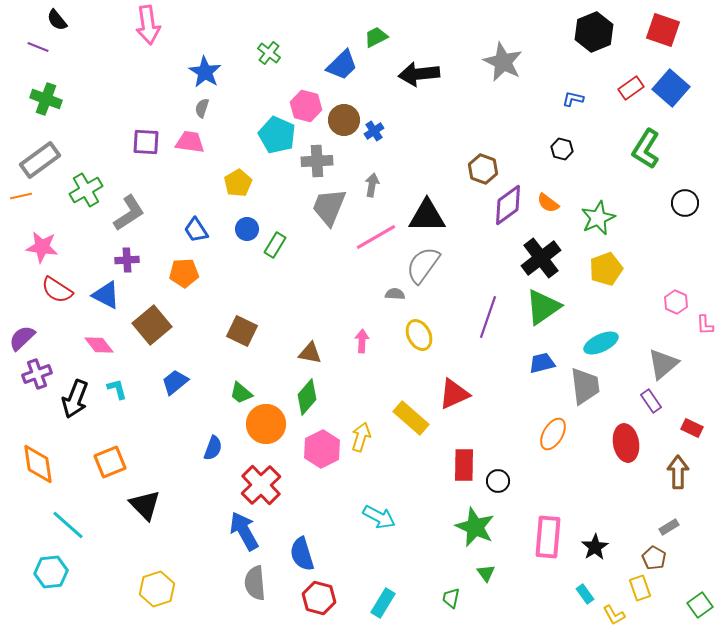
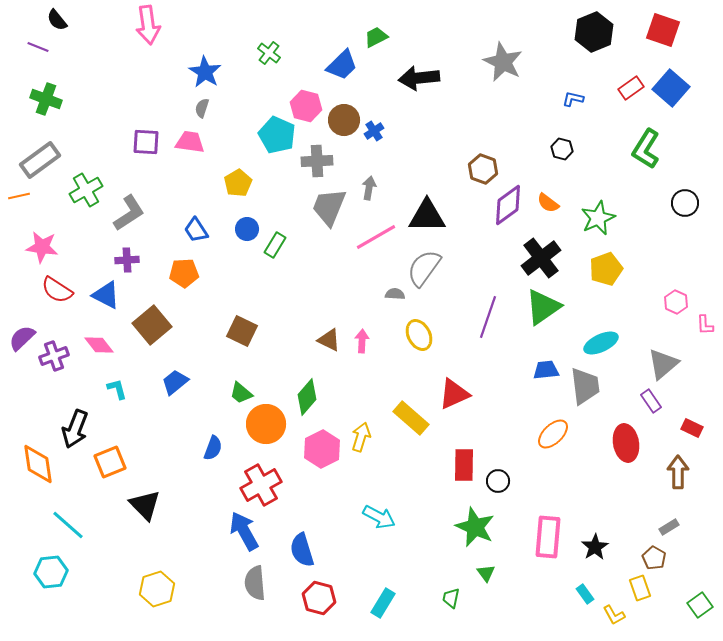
black arrow at (419, 74): moved 4 px down
gray arrow at (372, 185): moved 3 px left, 3 px down
orange line at (21, 196): moved 2 px left
gray semicircle at (423, 265): moved 1 px right, 3 px down
brown triangle at (310, 353): moved 19 px right, 13 px up; rotated 15 degrees clockwise
blue trapezoid at (542, 363): moved 4 px right, 7 px down; rotated 8 degrees clockwise
purple cross at (37, 374): moved 17 px right, 18 px up
black arrow at (75, 399): moved 30 px down
orange ellipse at (553, 434): rotated 16 degrees clockwise
red cross at (261, 485): rotated 15 degrees clockwise
blue semicircle at (302, 554): moved 4 px up
